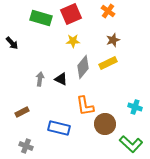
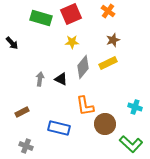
yellow star: moved 1 px left, 1 px down
